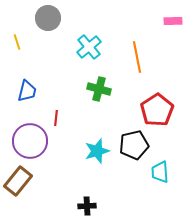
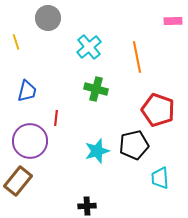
yellow line: moved 1 px left
green cross: moved 3 px left
red pentagon: moved 1 px right; rotated 20 degrees counterclockwise
cyan trapezoid: moved 6 px down
